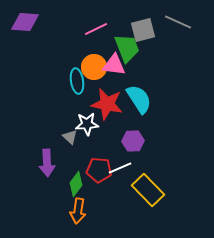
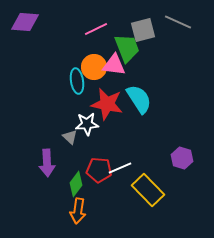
purple hexagon: moved 49 px right, 17 px down; rotated 20 degrees clockwise
